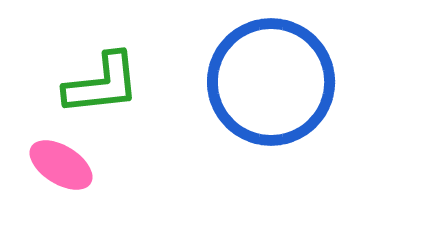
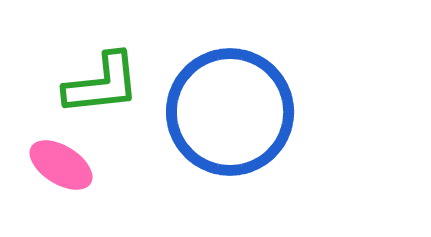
blue circle: moved 41 px left, 30 px down
